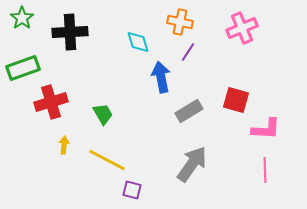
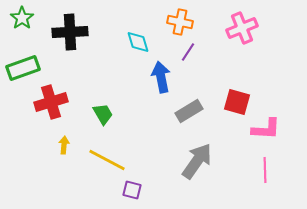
red square: moved 1 px right, 2 px down
gray arrow: moved 5 px right, 3 px up
